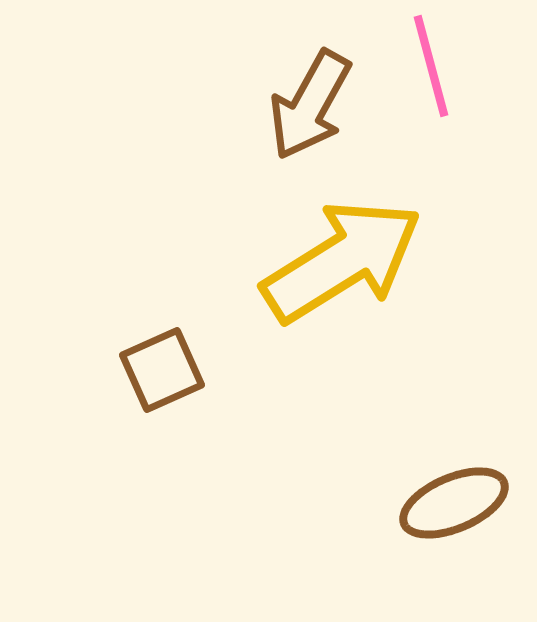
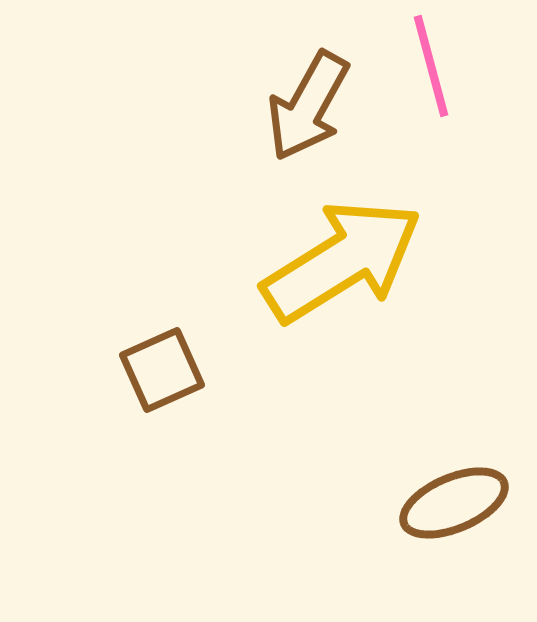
brown arrow: moved 2 px left, 1 px down
